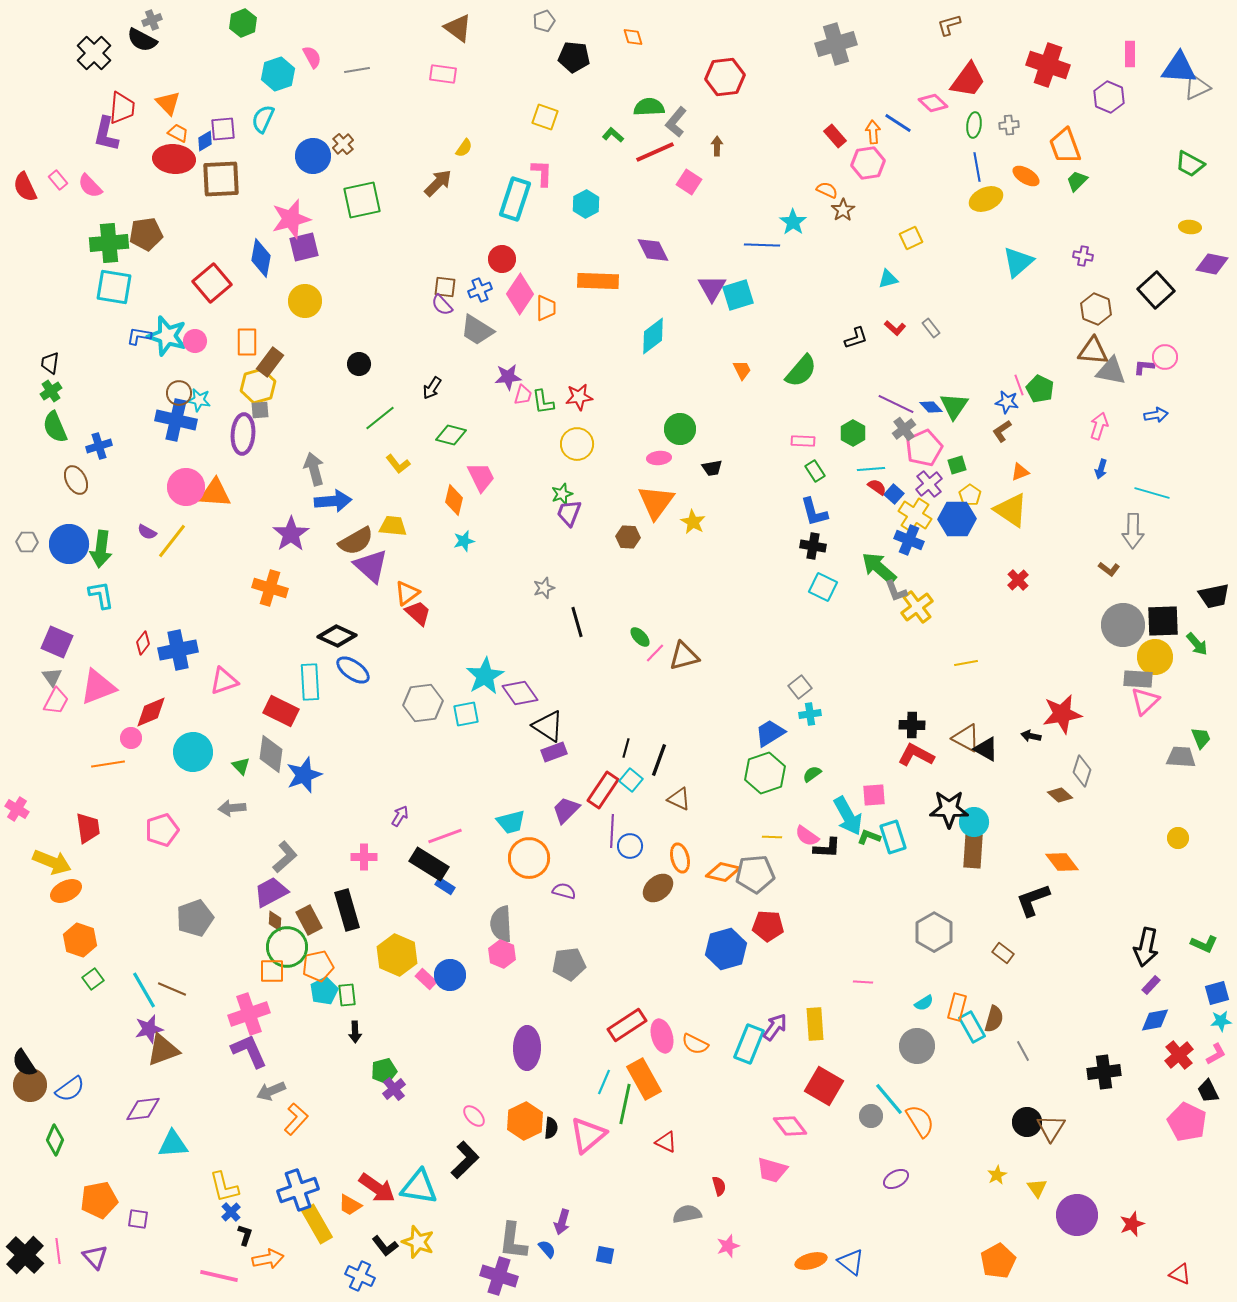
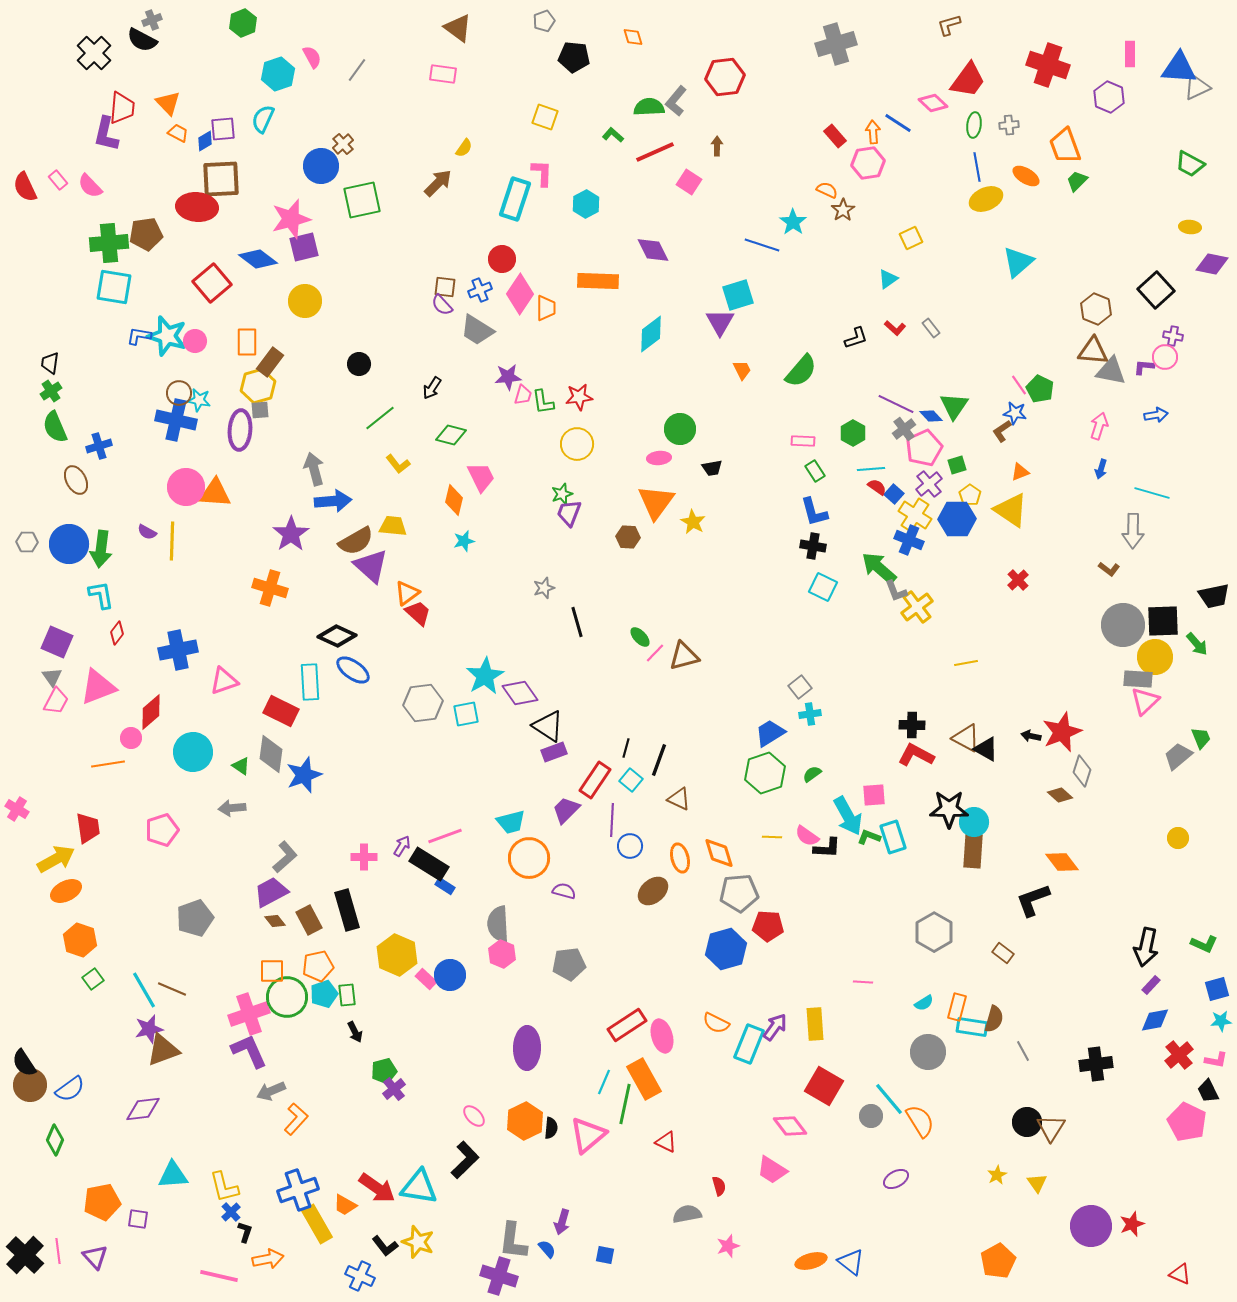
gray line at (357, 70): rotated 45 degrees counterclockwise
gray L-shape at (676, 122): moved 21 px up
blue circle at (313, 156): moved 8 px right, 10 px down
red ellipse at (174, 159): moved 23 px right, 48 px down
blue line at (762, 245): rotated 16 degrees clockwise
purple cross at (1083, 256): moved 90 px right, 80 px down
blue diamond at (261, 258): moved 3 px left, 1 px down; rotated 63 degrees counterclockwise
cyan triangle at (888, 279): rotated 20 degrees counterclockwise
purple triangle at (712, 288): moved 8 px right, 34 px down
cyan diamond at (653, 336): moved 2 px left, 2 px up
pink line at (1019, 385): rotated 15 degrees counterclockwise
blue star at (1007, 402): moved 8 px right, 11 px down
blue diamond at (931, 407): moved 9 px down
purple ellipse at (243, 434): moved 3 px left, 4 px up
yellow line at (172, 541): rotated 36 degrees counterclockwise
red diamond at (143, 643): moved 26 px left, 10 px up
red diamond at (151, 712): rotated 18 degrees counterclockwise
red star at (1062, 714): moved 18 px down; rotated 12 degrees counterclockwise
gray trapezoid at (1181, 757): moved 3 px left, 1 px up; rotated 44 degrees counterclockwise
green triangle at (241, 766): rotated 12 degrees counterclockwise
red rectangle at (603, 790): moved 8 px left, 10 px up
purple arrow at (400, 816): moved 2 px right, 30 px down
purple line at (612, 831): moved 11 px up
yellow arrow at (52, 862): moved 4 px right, 3 px up; rotated 51 degrees counterclockwise
orange diamond at (723, 872): moved 4 px left, 19 px up; rotated 60 degrees clockwise
gray pentagon at (755, 874): moved 16 px left, 19 px down
brown ellipse at (658, 888): moved 5 px left, 3 px down
brown diamond at (275, 921): rotated 40 degrees counterclockwise
gray semicircle at (501, 924): moved 3 px left
green circle at (287, 947): moved 50 px down
cyan pentagon at (324, 991): moved 3 px down; rotated 8 degrees clockwise
blue square at (1217, 993): moved 4 px up
cyan rectangle at (972, 1027): rotated 52 degrees counterclockwise
black arrow at (355, 1032): rotated 25 degrees counterclockwise
orange semicircle at (695, 1044): moved 21 px right, 21 px up
gray circle at (917, 1046): moved 11 px right, 6 px down
pink L-shape at (1216, 1054): moved 6 px down; rotated 40 degrees clockwise
black cross at (1104, 1072): moved 8 px left, 8 px up
cyan triangle at (173, 1144): moved 31 px down
pink trapezoid at (772, 1170): rotated 16 degrees clockwise
yellow triangle at (1037, 1188): moved 5 px up
orange pentagon at (99, 1200): moved 3 px right, 2 px down
orange trapezoid at (350, 1205): moved 5 px left
purple circle at (1077, 1215): moved 14 px right, 11 px down
black L-shape at (245, 1235): moved 3 px up
